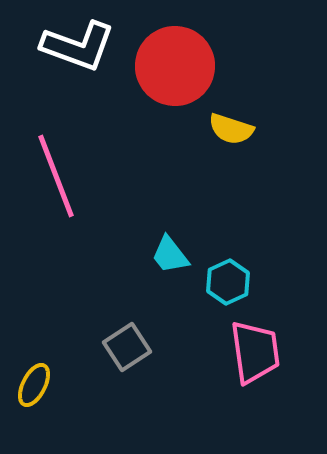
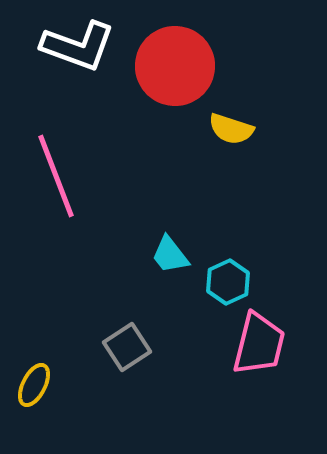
pink trapezoid: moved 4 px right, 8 px up; rotated 22 degrees clockwise
